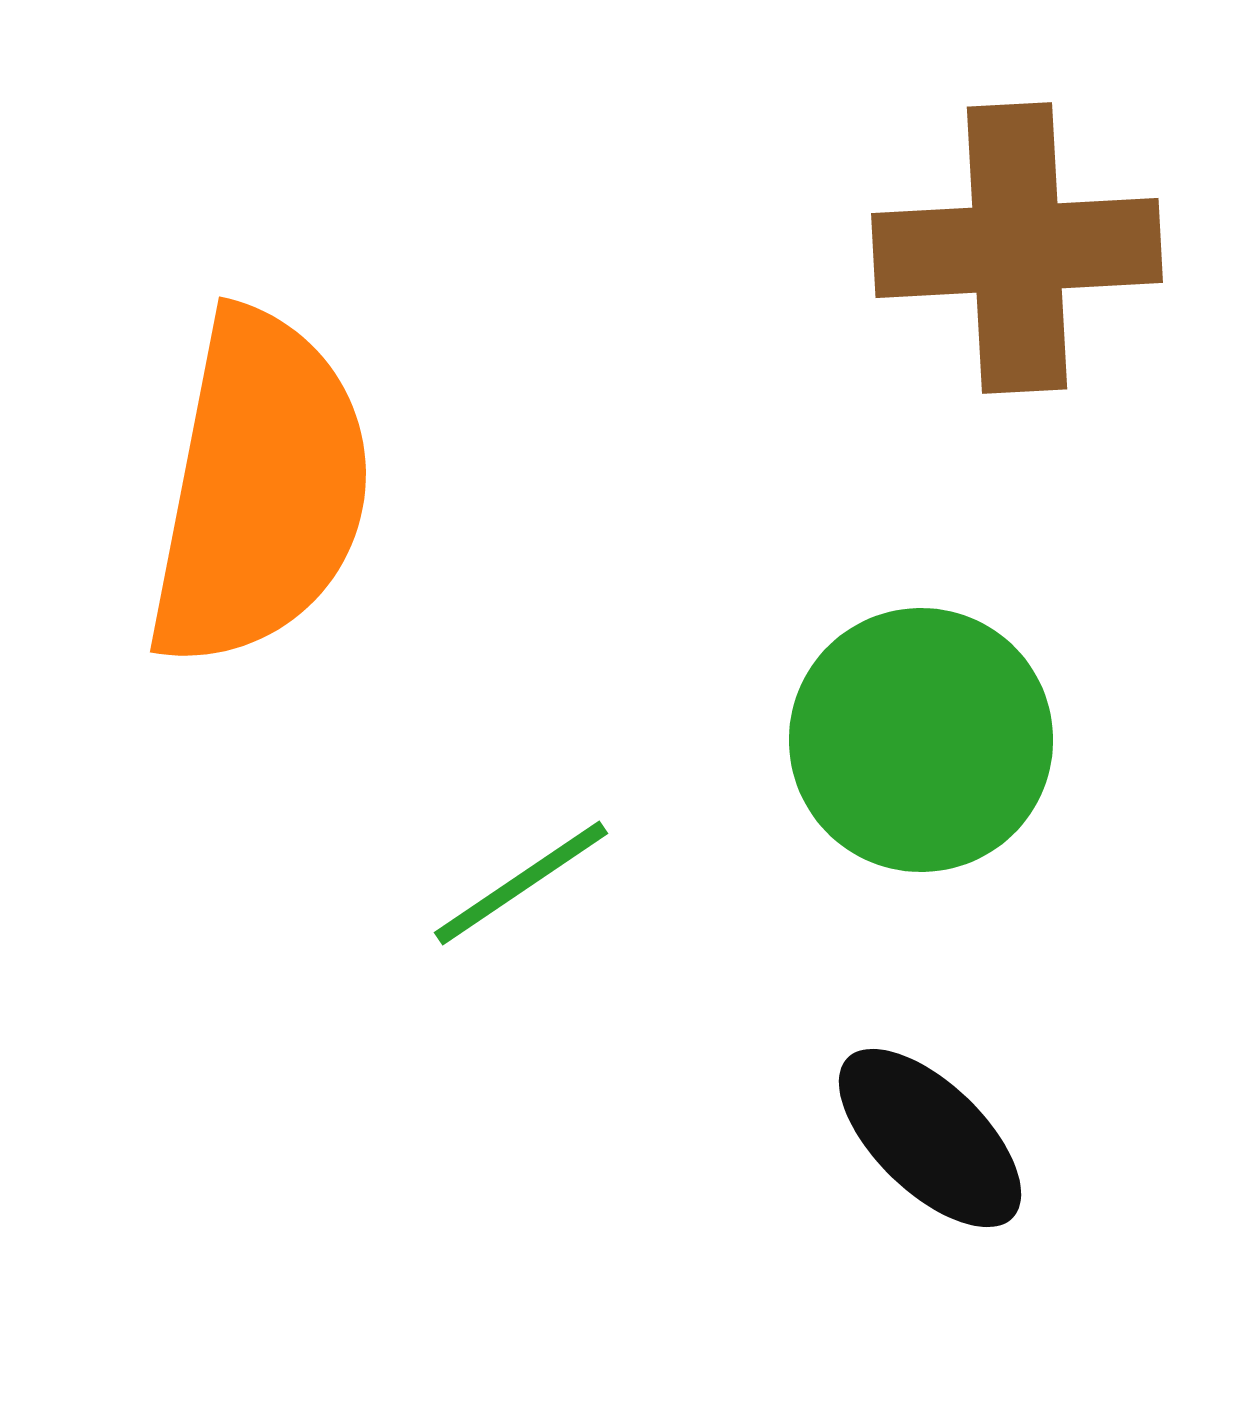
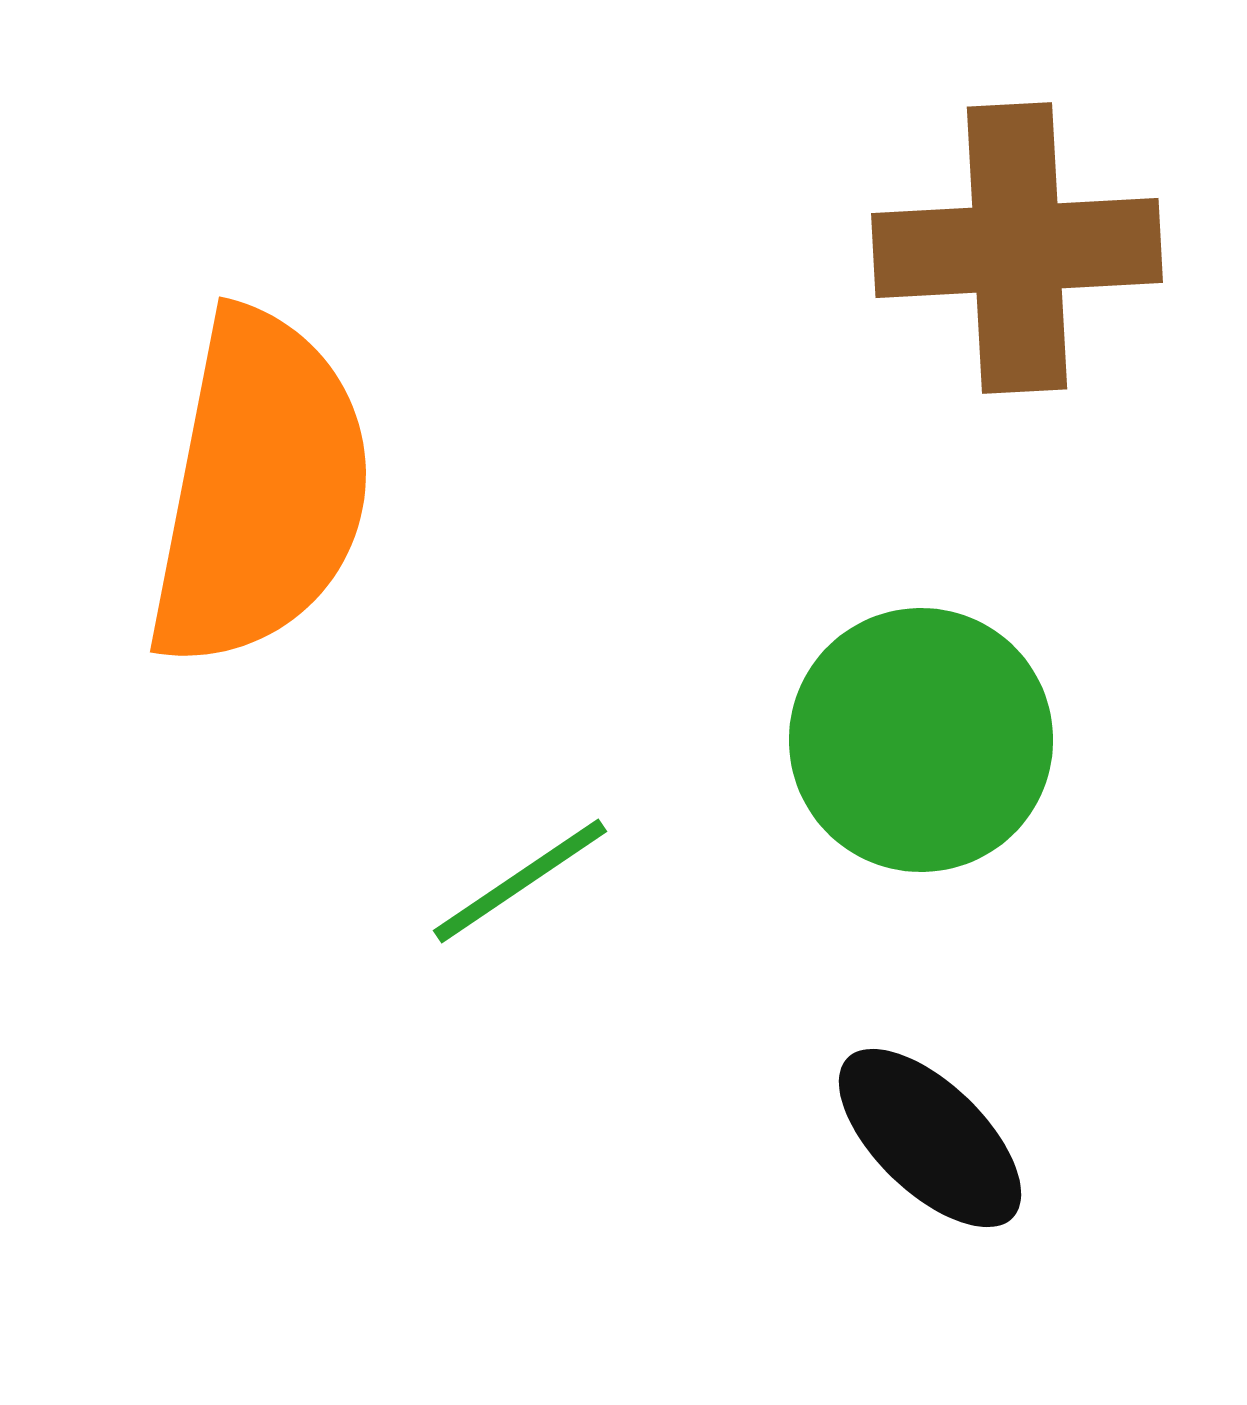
green line: moved 1 px left, 2 px up
